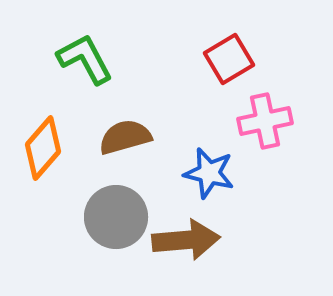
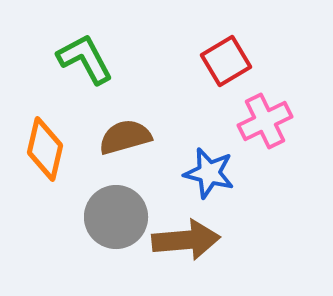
red square: moved 3 px left, 2 px down
pink cross: rotated 14 degrees counterclockwise
orange diamond: moved 2 px right, 1 px down; rotated 28 degrees counterclockwise
